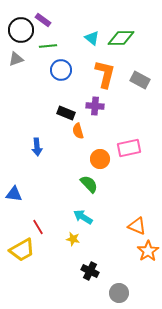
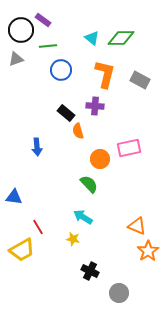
black rectangle: rotated 18 degrees clockwise
blue triangle: moved 3 px down
